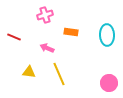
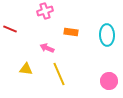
pink cross: moved 4 px up
red line: moved 4 px left, 8 px up
yellow triangle: moved 3 px left, 3 px up
pink circle: moved 2 px up
